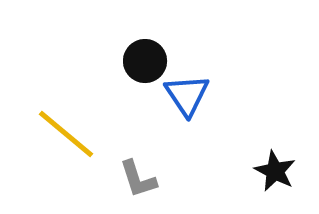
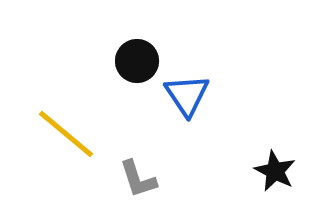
black circle: moved 8 px left
